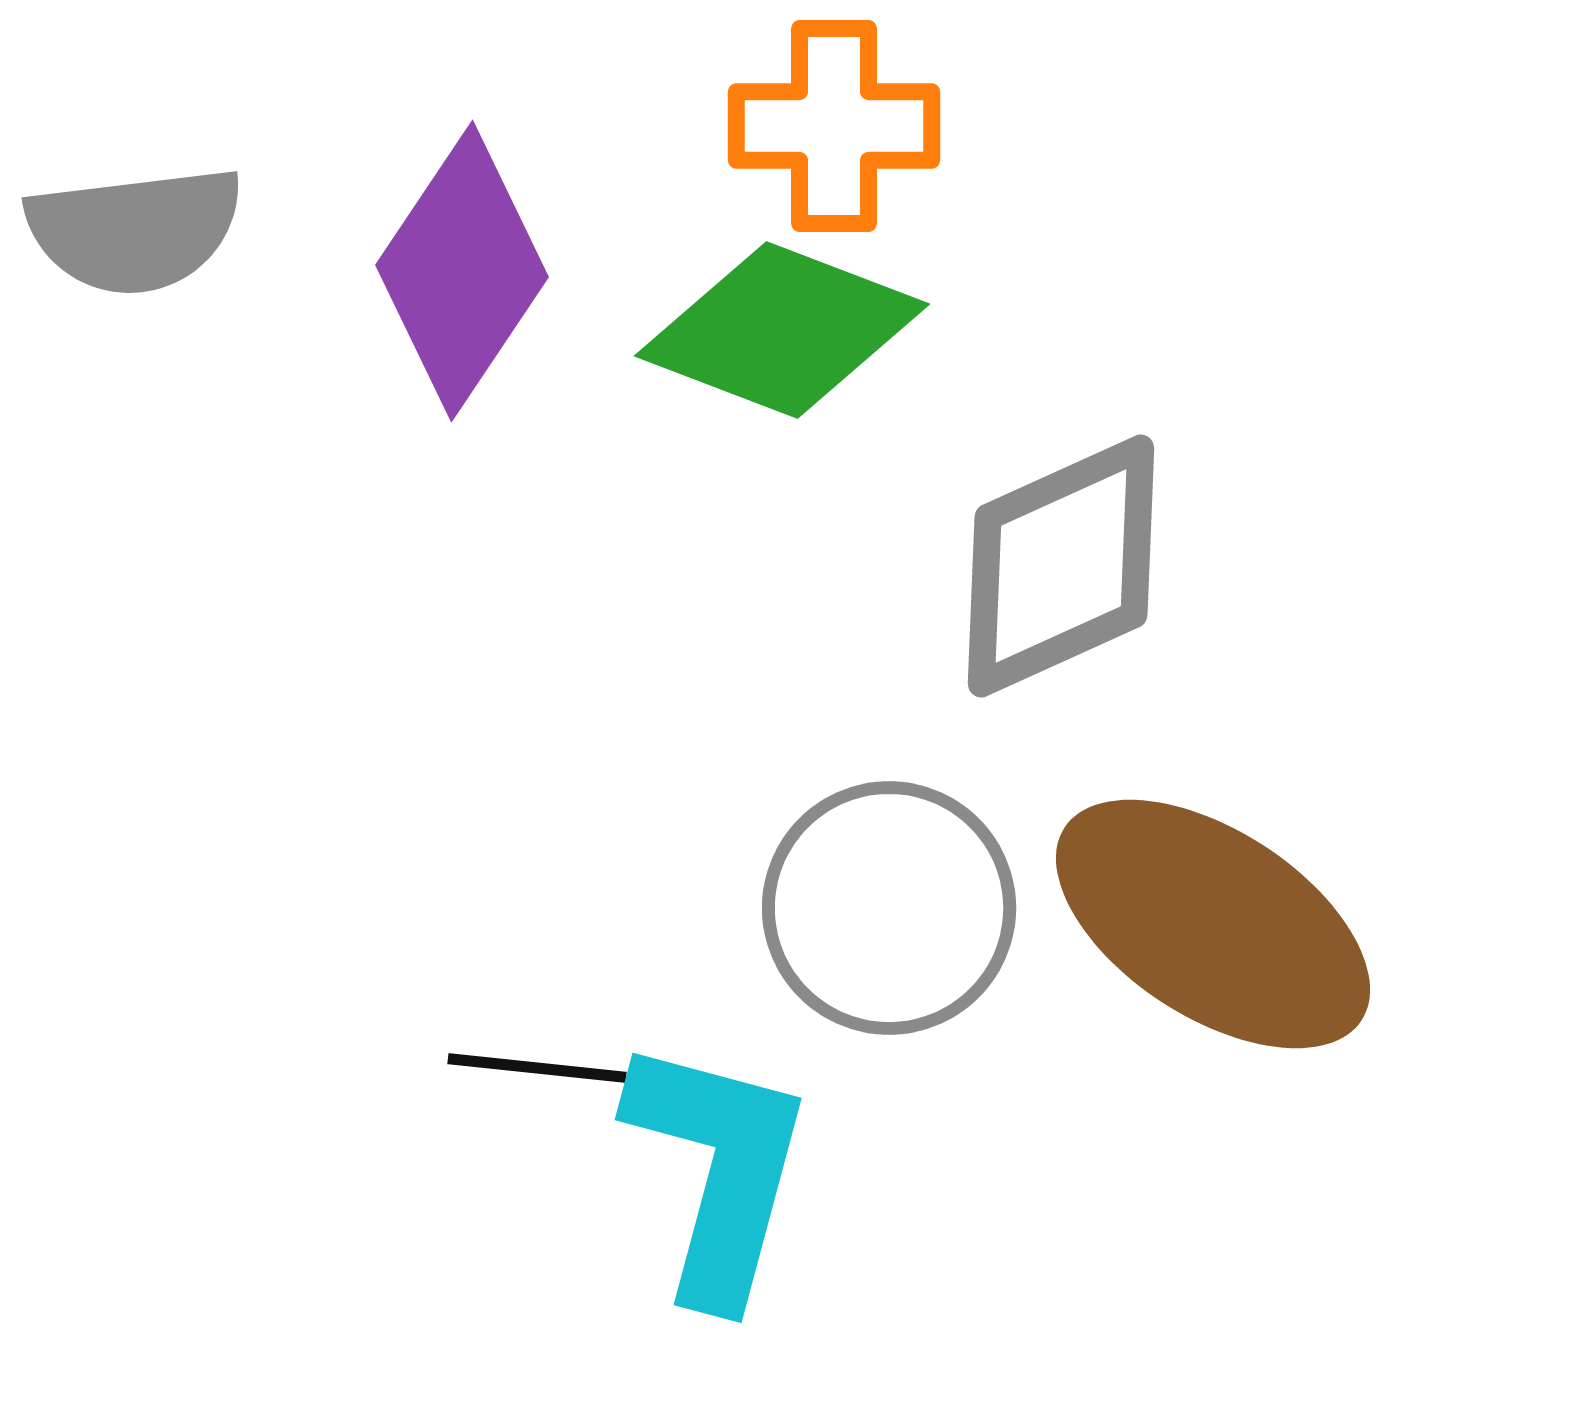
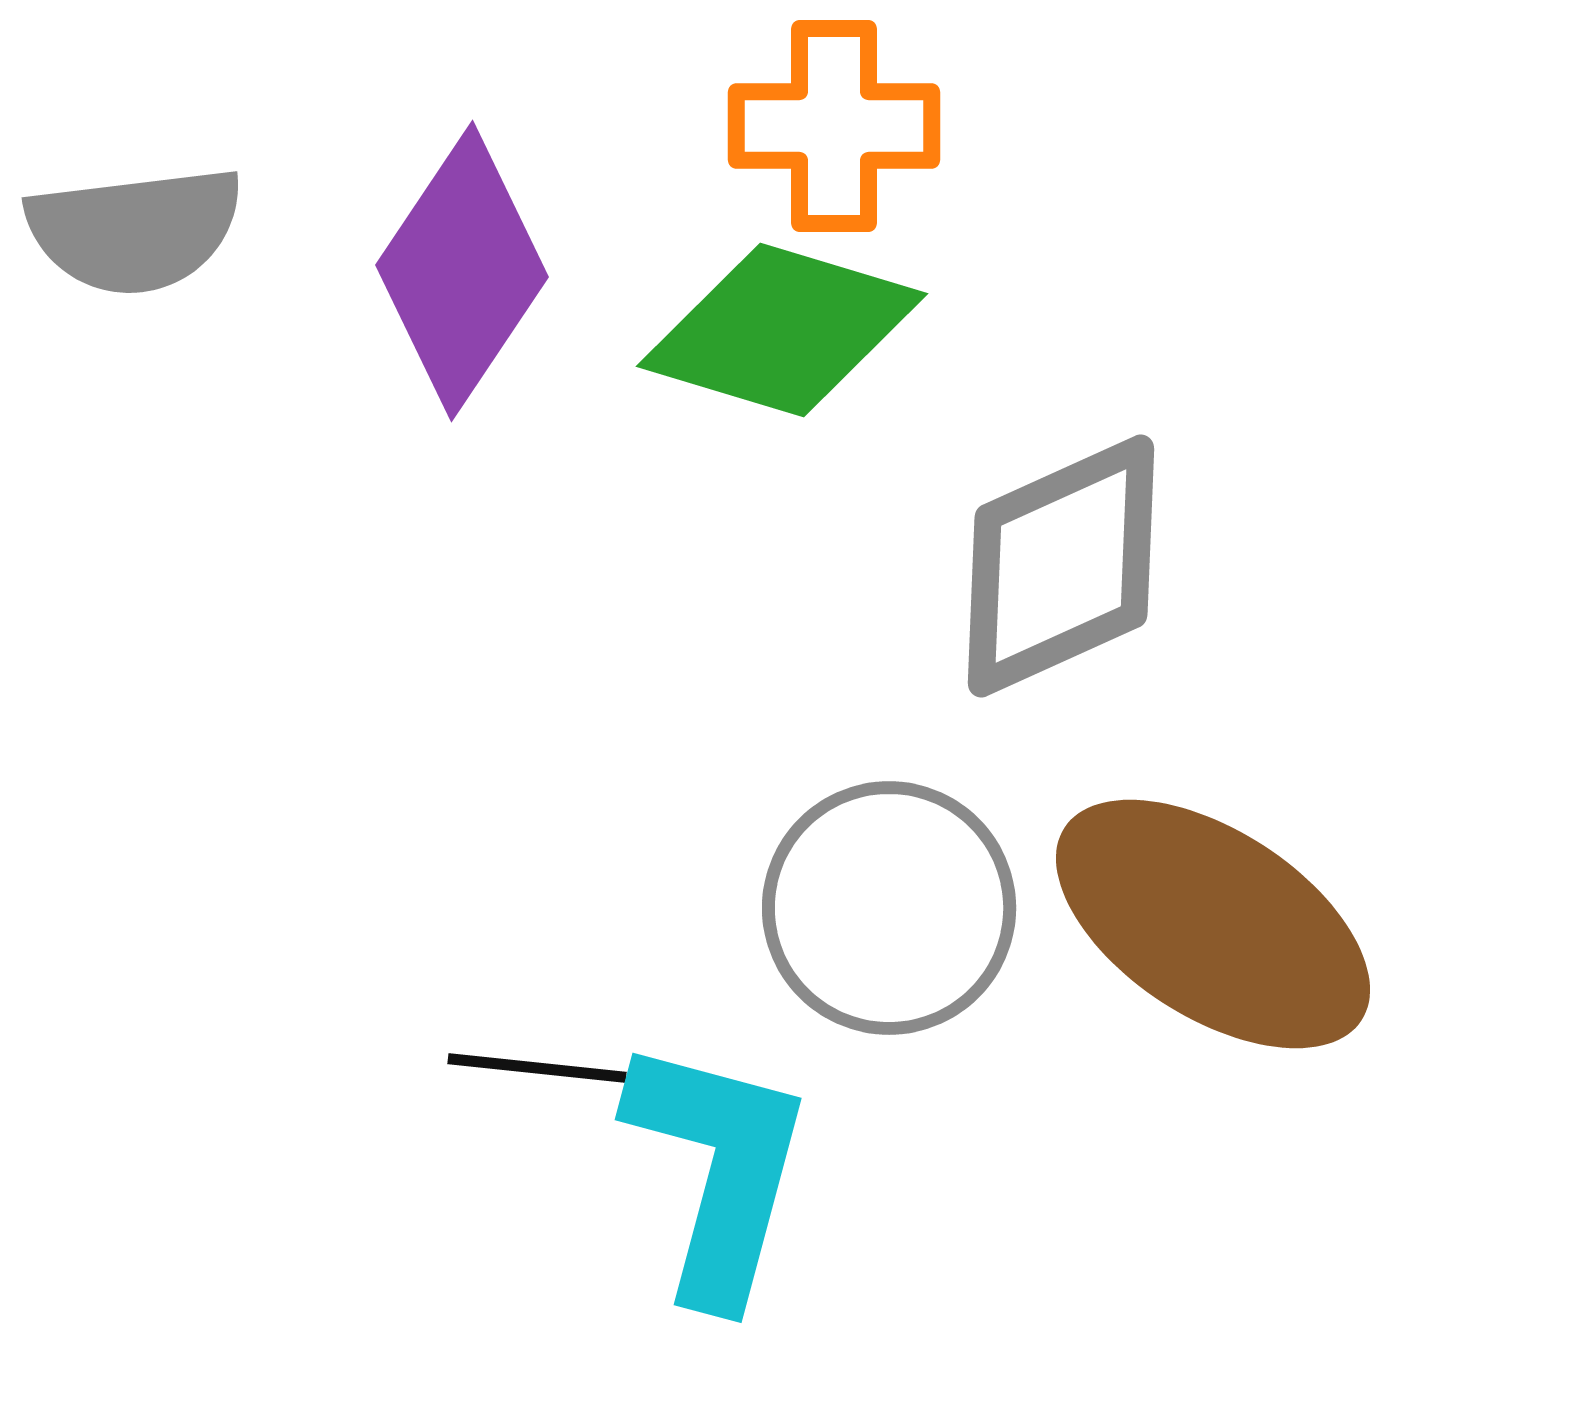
green diamond: rotated 4 degrees counterclockwise
